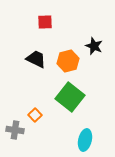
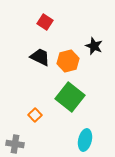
red square: rotated 35 degrees clockwise
black trapezoid: moved 4 px right, 2 px up
gray cross: moved 14 px down
